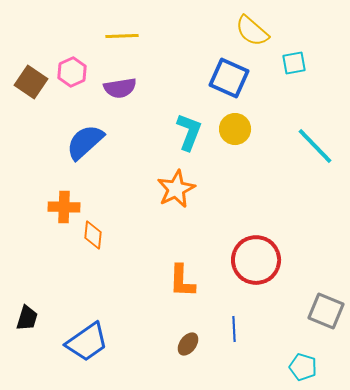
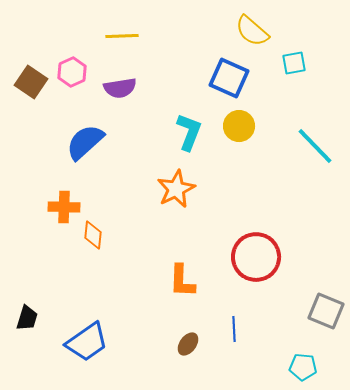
yellow circle: moved 4 px right, 3 px up
red circle: moved 3 px up
cyan pentagon: rotated 12 degrees counterclockwise
